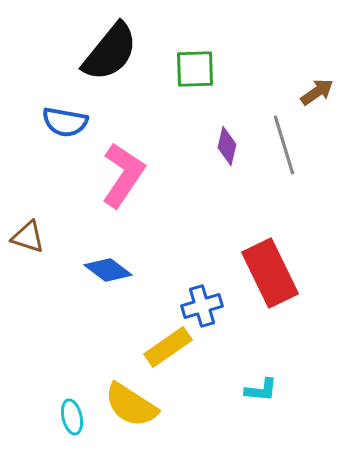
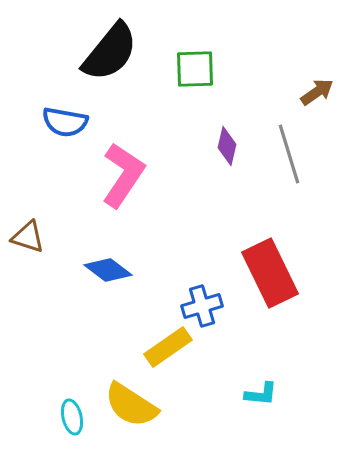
gray line: moved 5 px right, 9 px down
cyan L-shape: moved 4 px down
